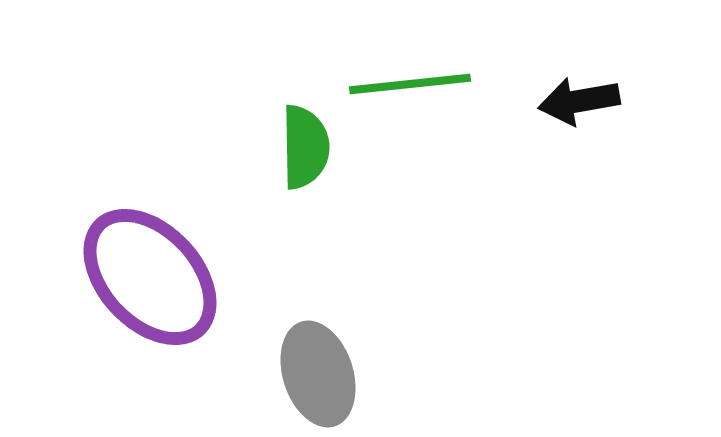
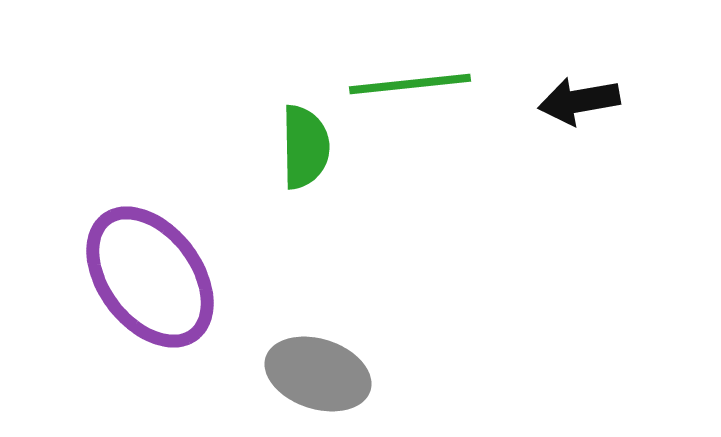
purple ellipse: rotated 6 degrees clockwise
gray ellipse: rotated 54 degrees counterclockwise
